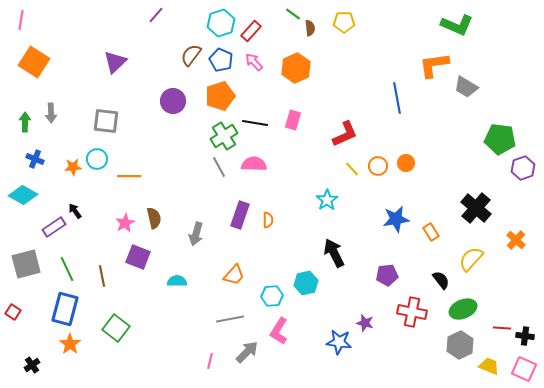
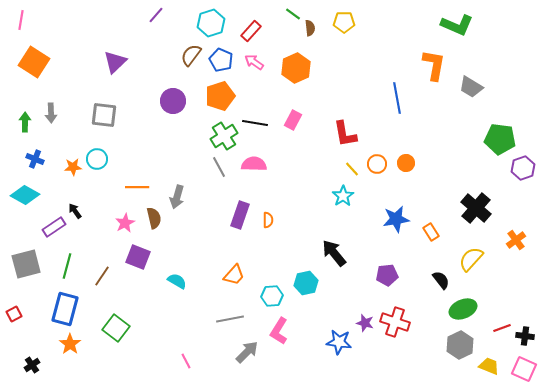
cyan hexagon at (221, 23): moved 10 px left
pink arrow at (254, 62): rotated 12 degrees counterclockwise
orange L-shape at (434, 65): rotated 108 degrees clockwise
gray trapezoid at (466, 87): moved 5 px right
pink rectangle at (293, 120): rotated 12 degrees clockwise
gray square at (106, 121): moved 2 px left, 6 px up
red L-shape at (345, 134): rotated 104 degrees clockwise
orange circle at (378, 166): moved 1 px left, 2 px up
orange line at (129, 176): moved 8 px right, 11 px down
cyan diamond at (23, 195): moved 2 px right
cyan star at (327, 200): moved 16 px right, 4 px up
gray arrow at (196, 234): moved 19 px left, 37 px up
orange cross at (516, 240): rotated 12 degrees clockwise
black arrow at (334, 253): rotated 12 degrees counterclockwise
green line at (67, 269): moved 3 px up; rotated 40 degrees clockwise
brown line at (102, 276): rotated 45 degrees clockwise
cyan semicircle at (177, 281): rotated 30 degrees clockwise
red square at (13, 312): moved 1 px right, 2 px down; rotated 28 degrees clockwise
red cross at (412, 312): moved 17 px left, 10 px down; rotated 8 degrees clockwise
red line at (502, 328): rotated 24 degrees counterclockwise
pink line at (210, 361): moved 24 px left; rotated 42 degrees counterclockwise
